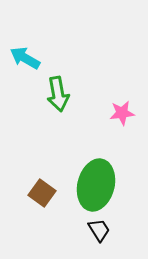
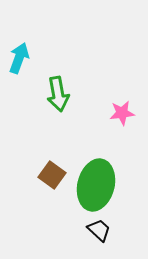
cyan arrow: moved 6 px left; rotated 80 degrees clockwise
brown square: moved 10 px right, 18 px up
black trapezoid: rotated 15 degrees counterclockwise
